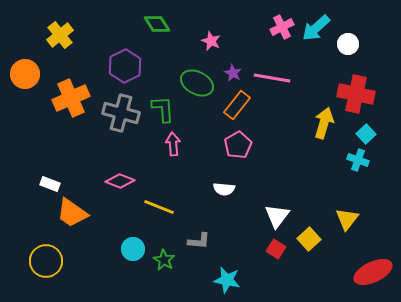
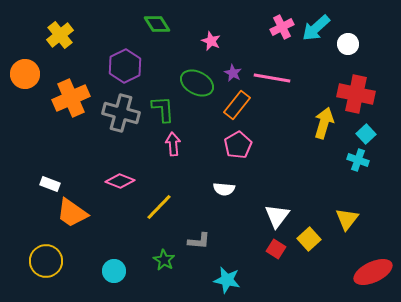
yellow line: rotated 68 degrees counterclockwise
cyan circle: moved 19 px left, 22 px down
